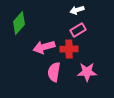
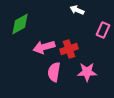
white arrow: rotated 40 degrees clockwise
green diamond: moved 1 px right, 1 px down; rotated 20 degrees clockwise
pink rectangle: moved 25 px right; rotated 35 degrees counterclockwise
red cross: rotated 18 degrees counterclockwise
